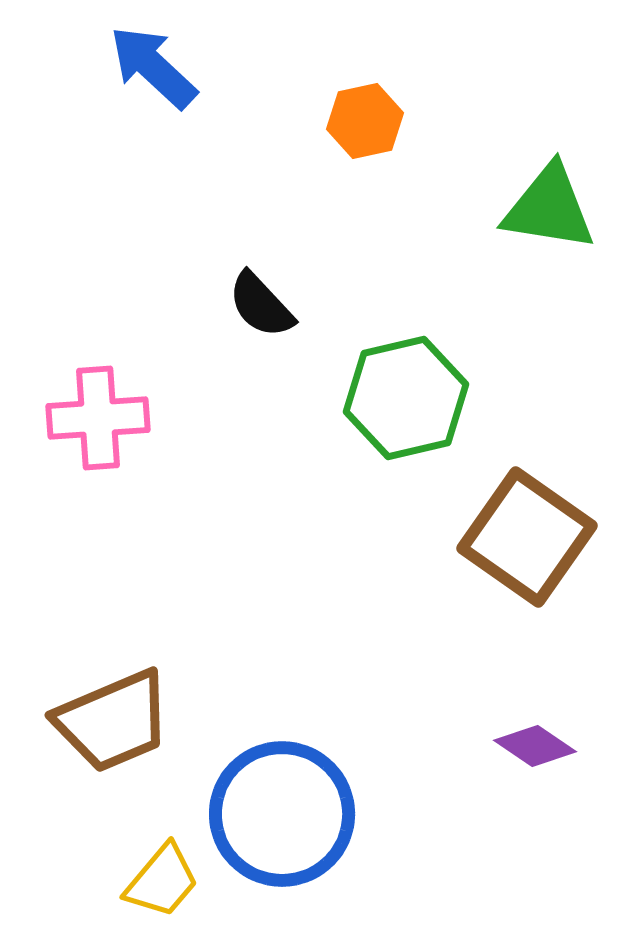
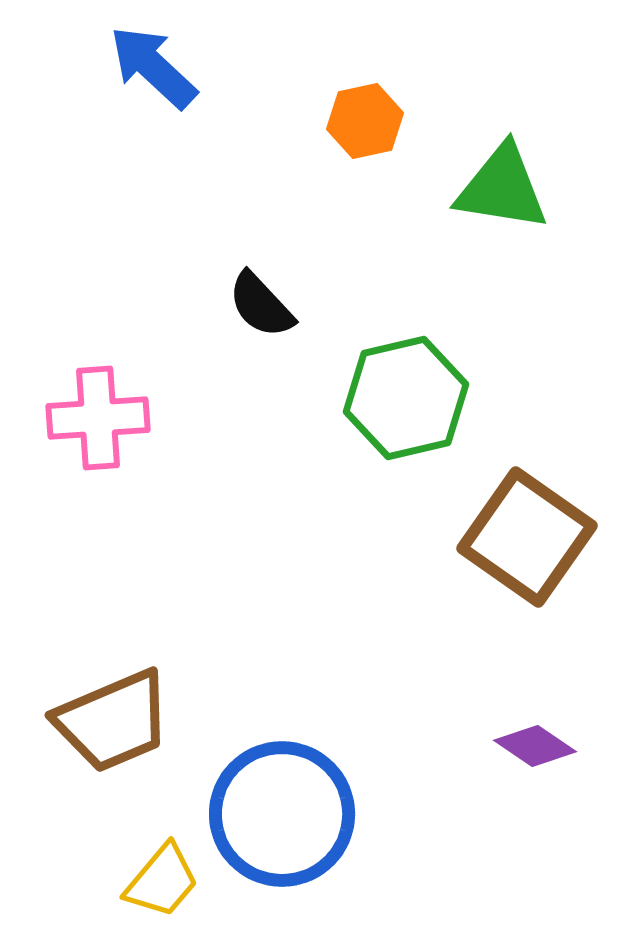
green triangle: moved 47 px left, 20 px up
